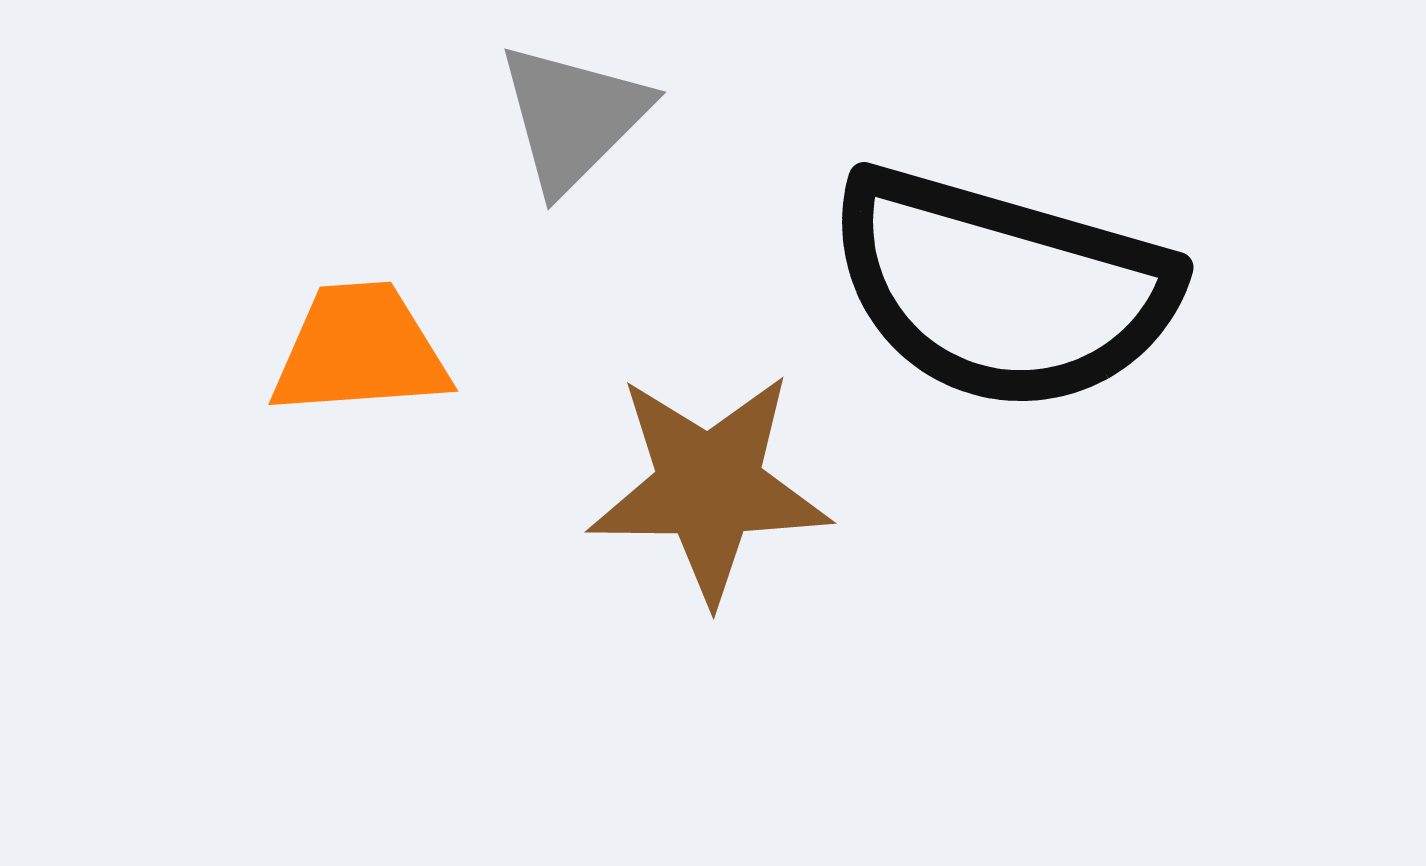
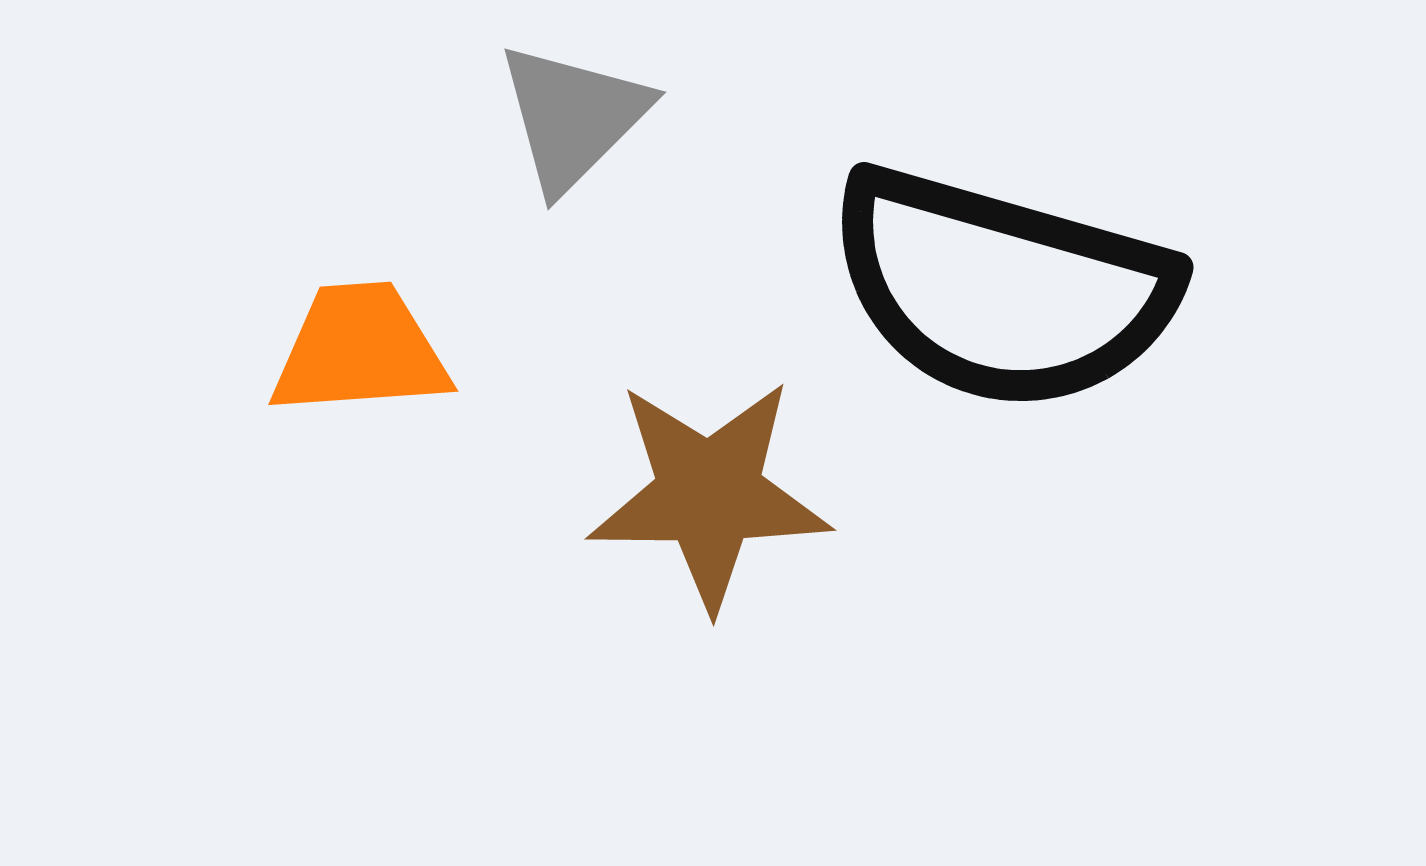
brown star: moved 7 px down
